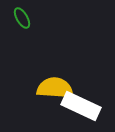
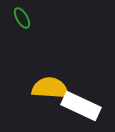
yellow semicircle: moved 5 px left
